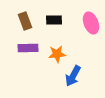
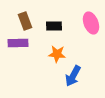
black rectangle: moved 6 px down
purple rectangle: moved 10 px left, 5 px up
orange star: rotated 12 degrees clockwise
